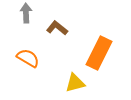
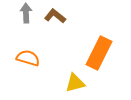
brown L-shape: moved 2 px left, 12 px up
orange semicircle: rotated 15 degrees counterclockwise
